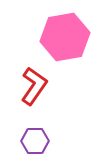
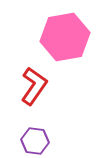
purple hexagon: rotated 8 degrees clockwise
